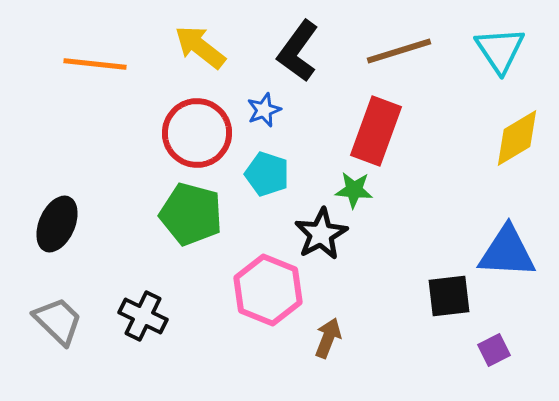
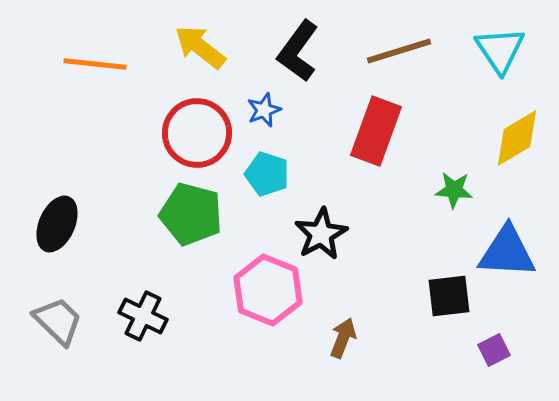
green star: moved 100 px right
brown arrow: moved 15 px right
